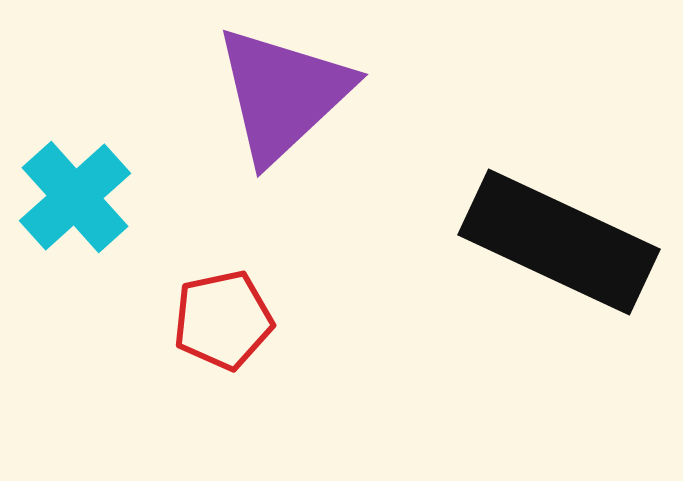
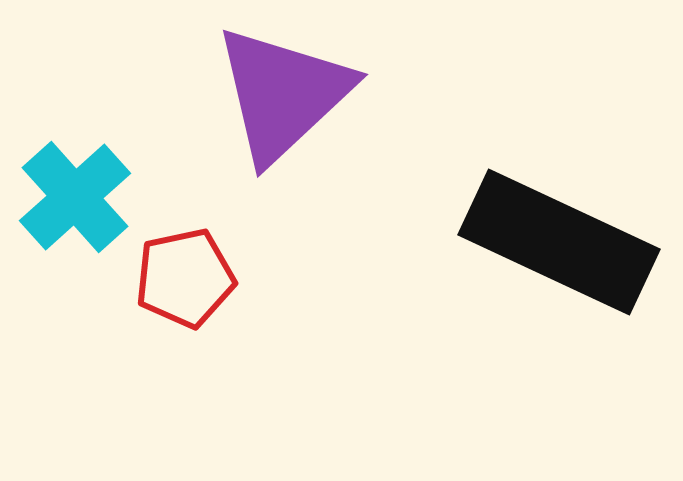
red pentagon: moved 38 px left, 42 px up
